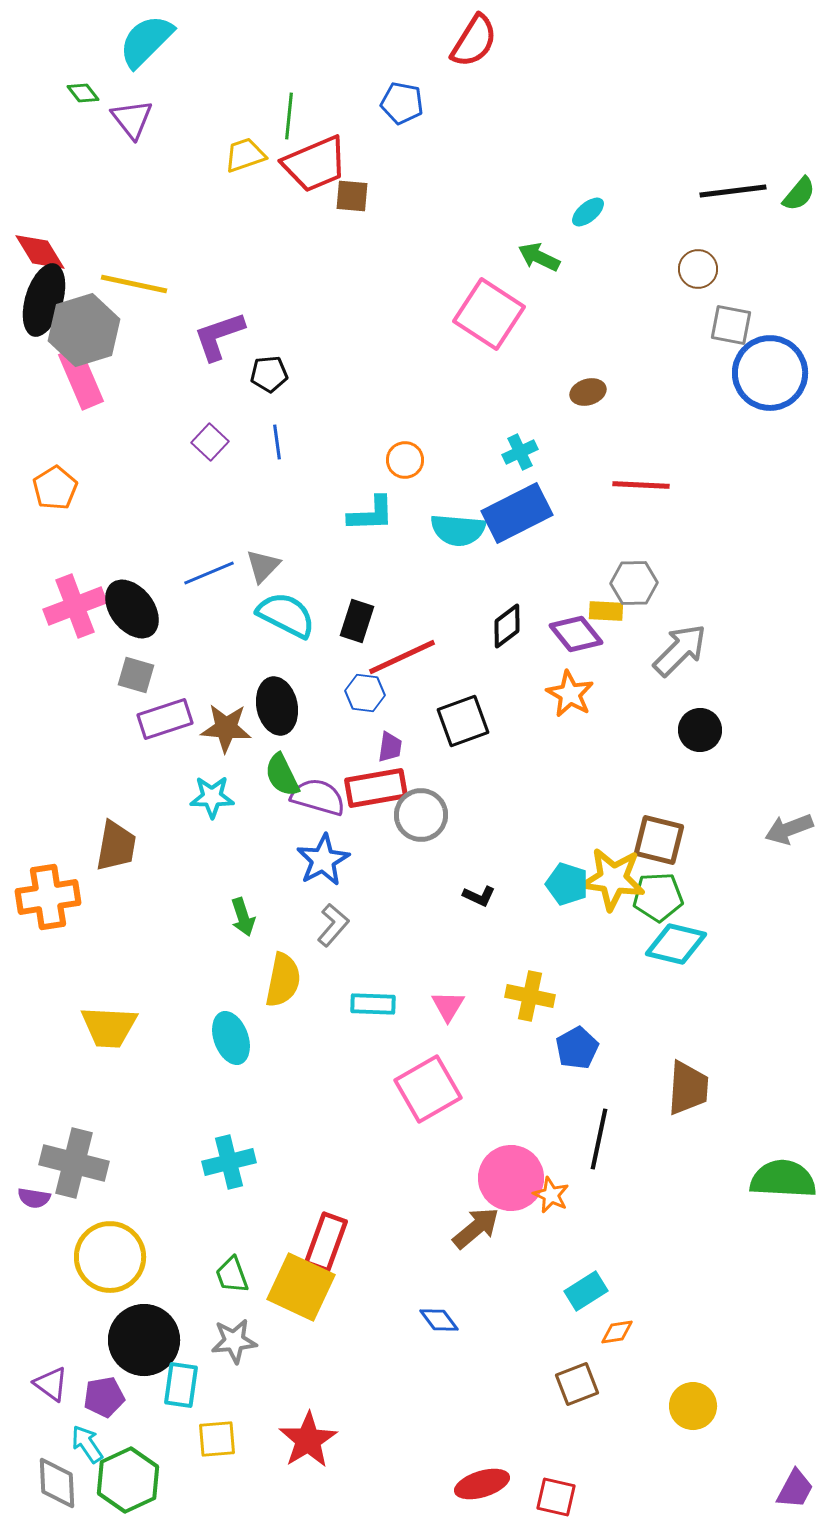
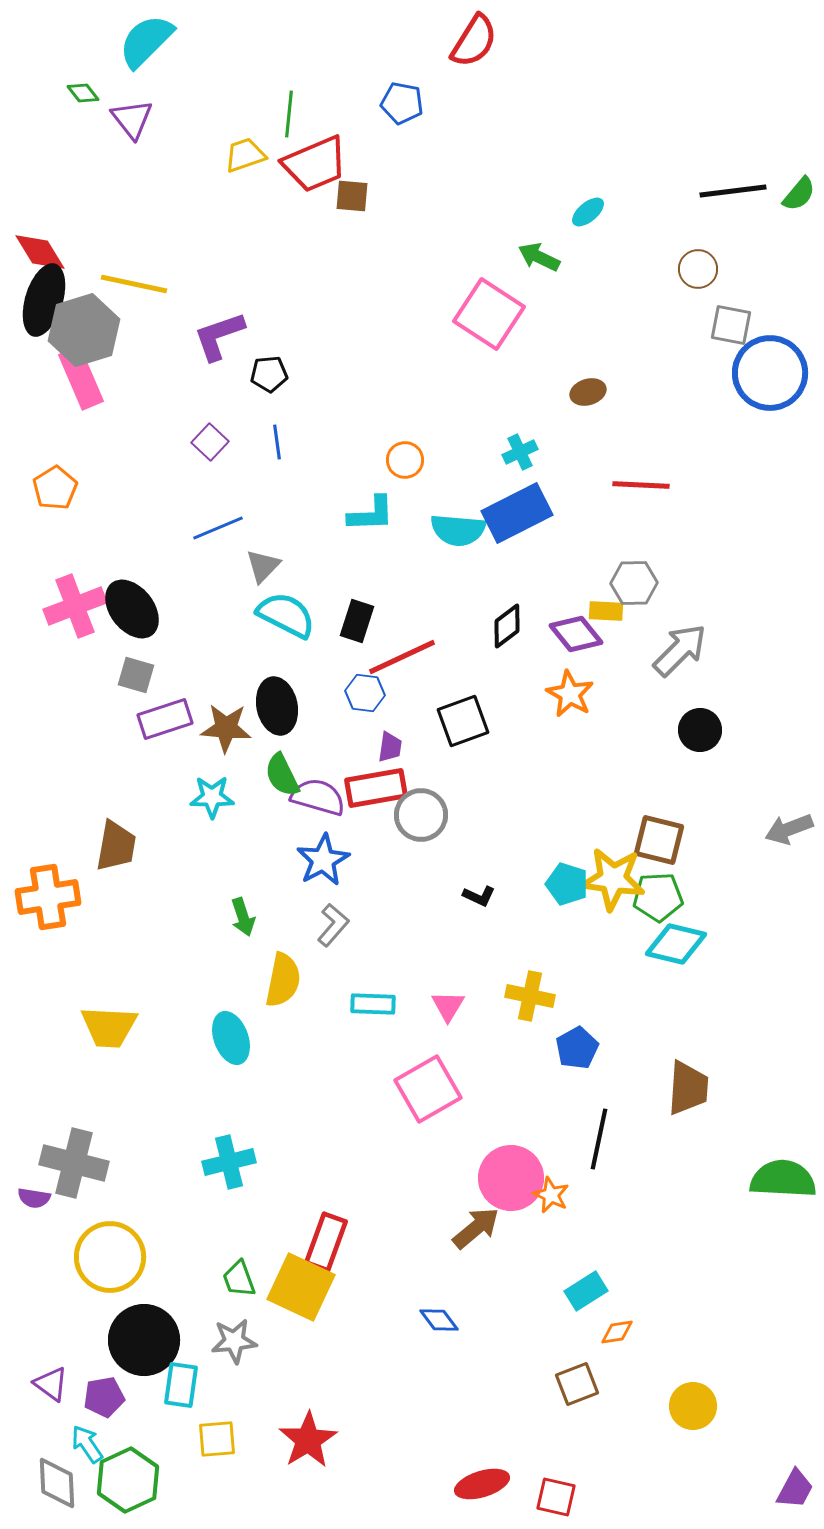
green line at (289, 116): moved 2 px up
blue line at (209, 573): moved 9 px right, 45 px up
green trapezoid at (232, 1275): moved 7 px right, 4 px down
